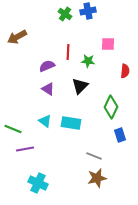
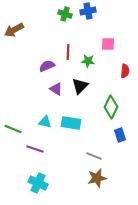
green cross: rotated 16 degrees counterclockwise
brown arrow: moved 3 px left, 7 px up
purple triangle: moved 8 px right
cyan triangle: moved 1 px down; rotated 24 degrees counterclockwise
purple line: moved 10 px right; rotated 30 degrees clockwise
